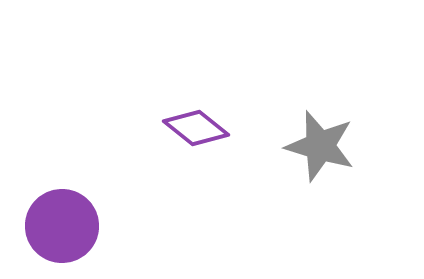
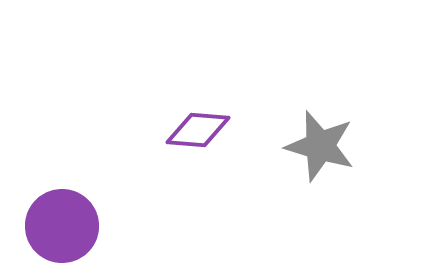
purple diamond: moved 2 px right, 2 px down; rotated 34 degrees counterclockwise
